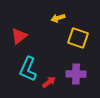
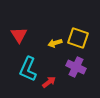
yellow arrow: moved 3 px left, 25 px down
red triangle: moved 1 px up; rotated 24 degrees counterclockwise
purple cross: moved 7 px up; rotated 24 degrees clockwise
